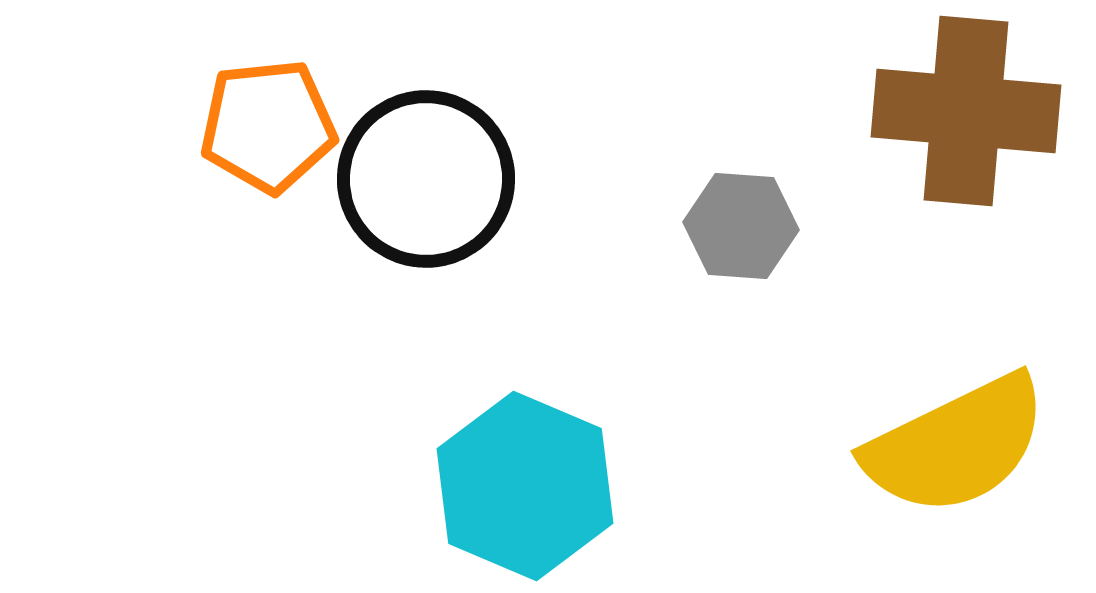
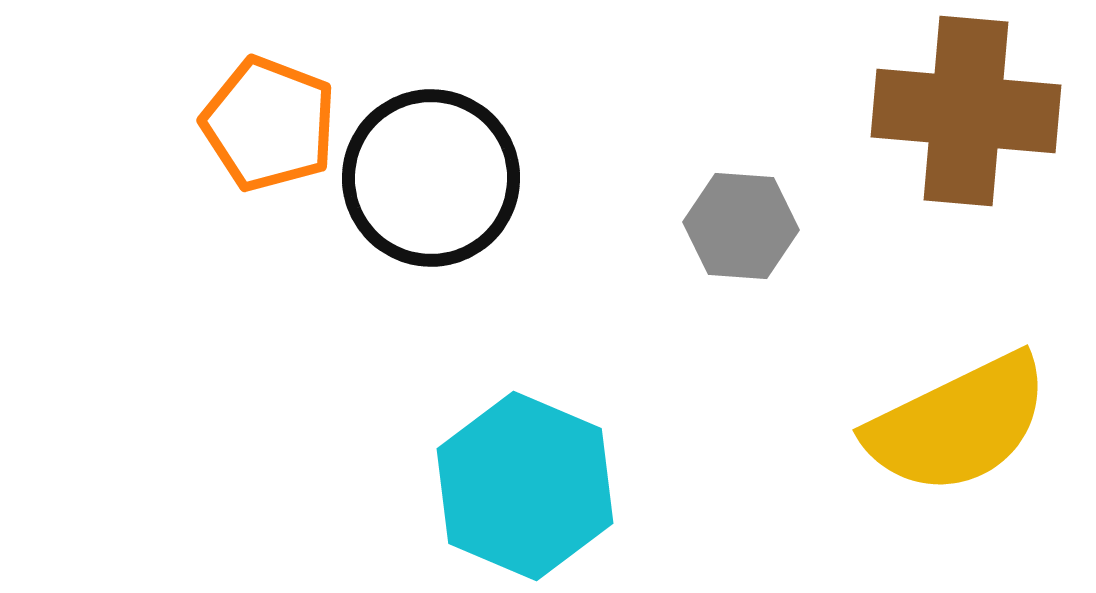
orange pentagon: moved 1 px right, 2 px up; rotated 27 degrees clockwise
black circle: moved 5 px right, 1 px up
yellow semicircle: moved 2 px right, 21 px up
